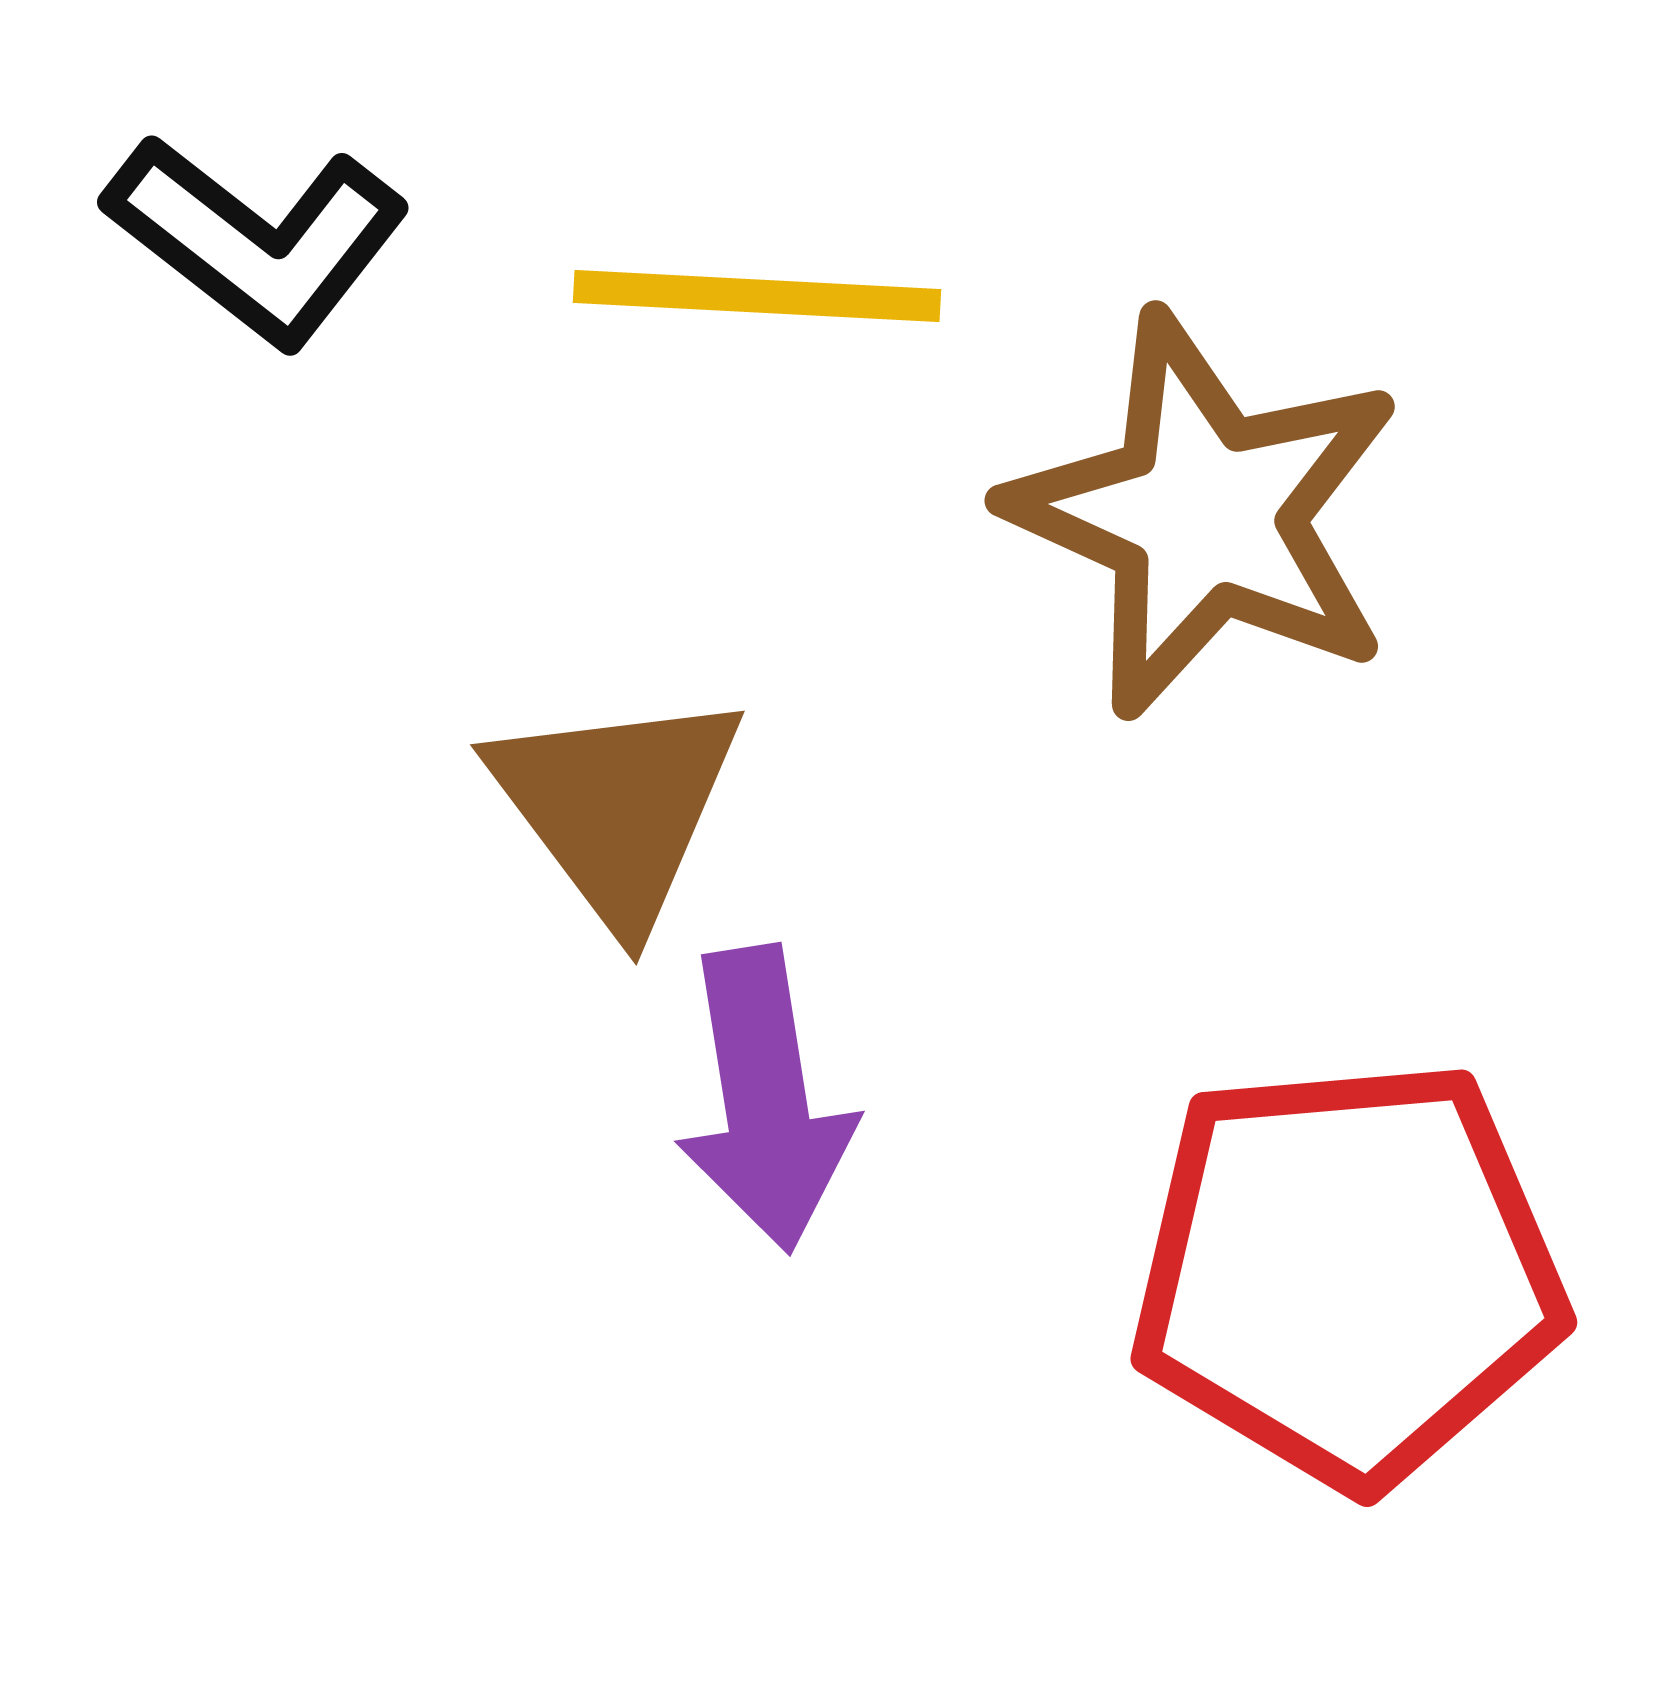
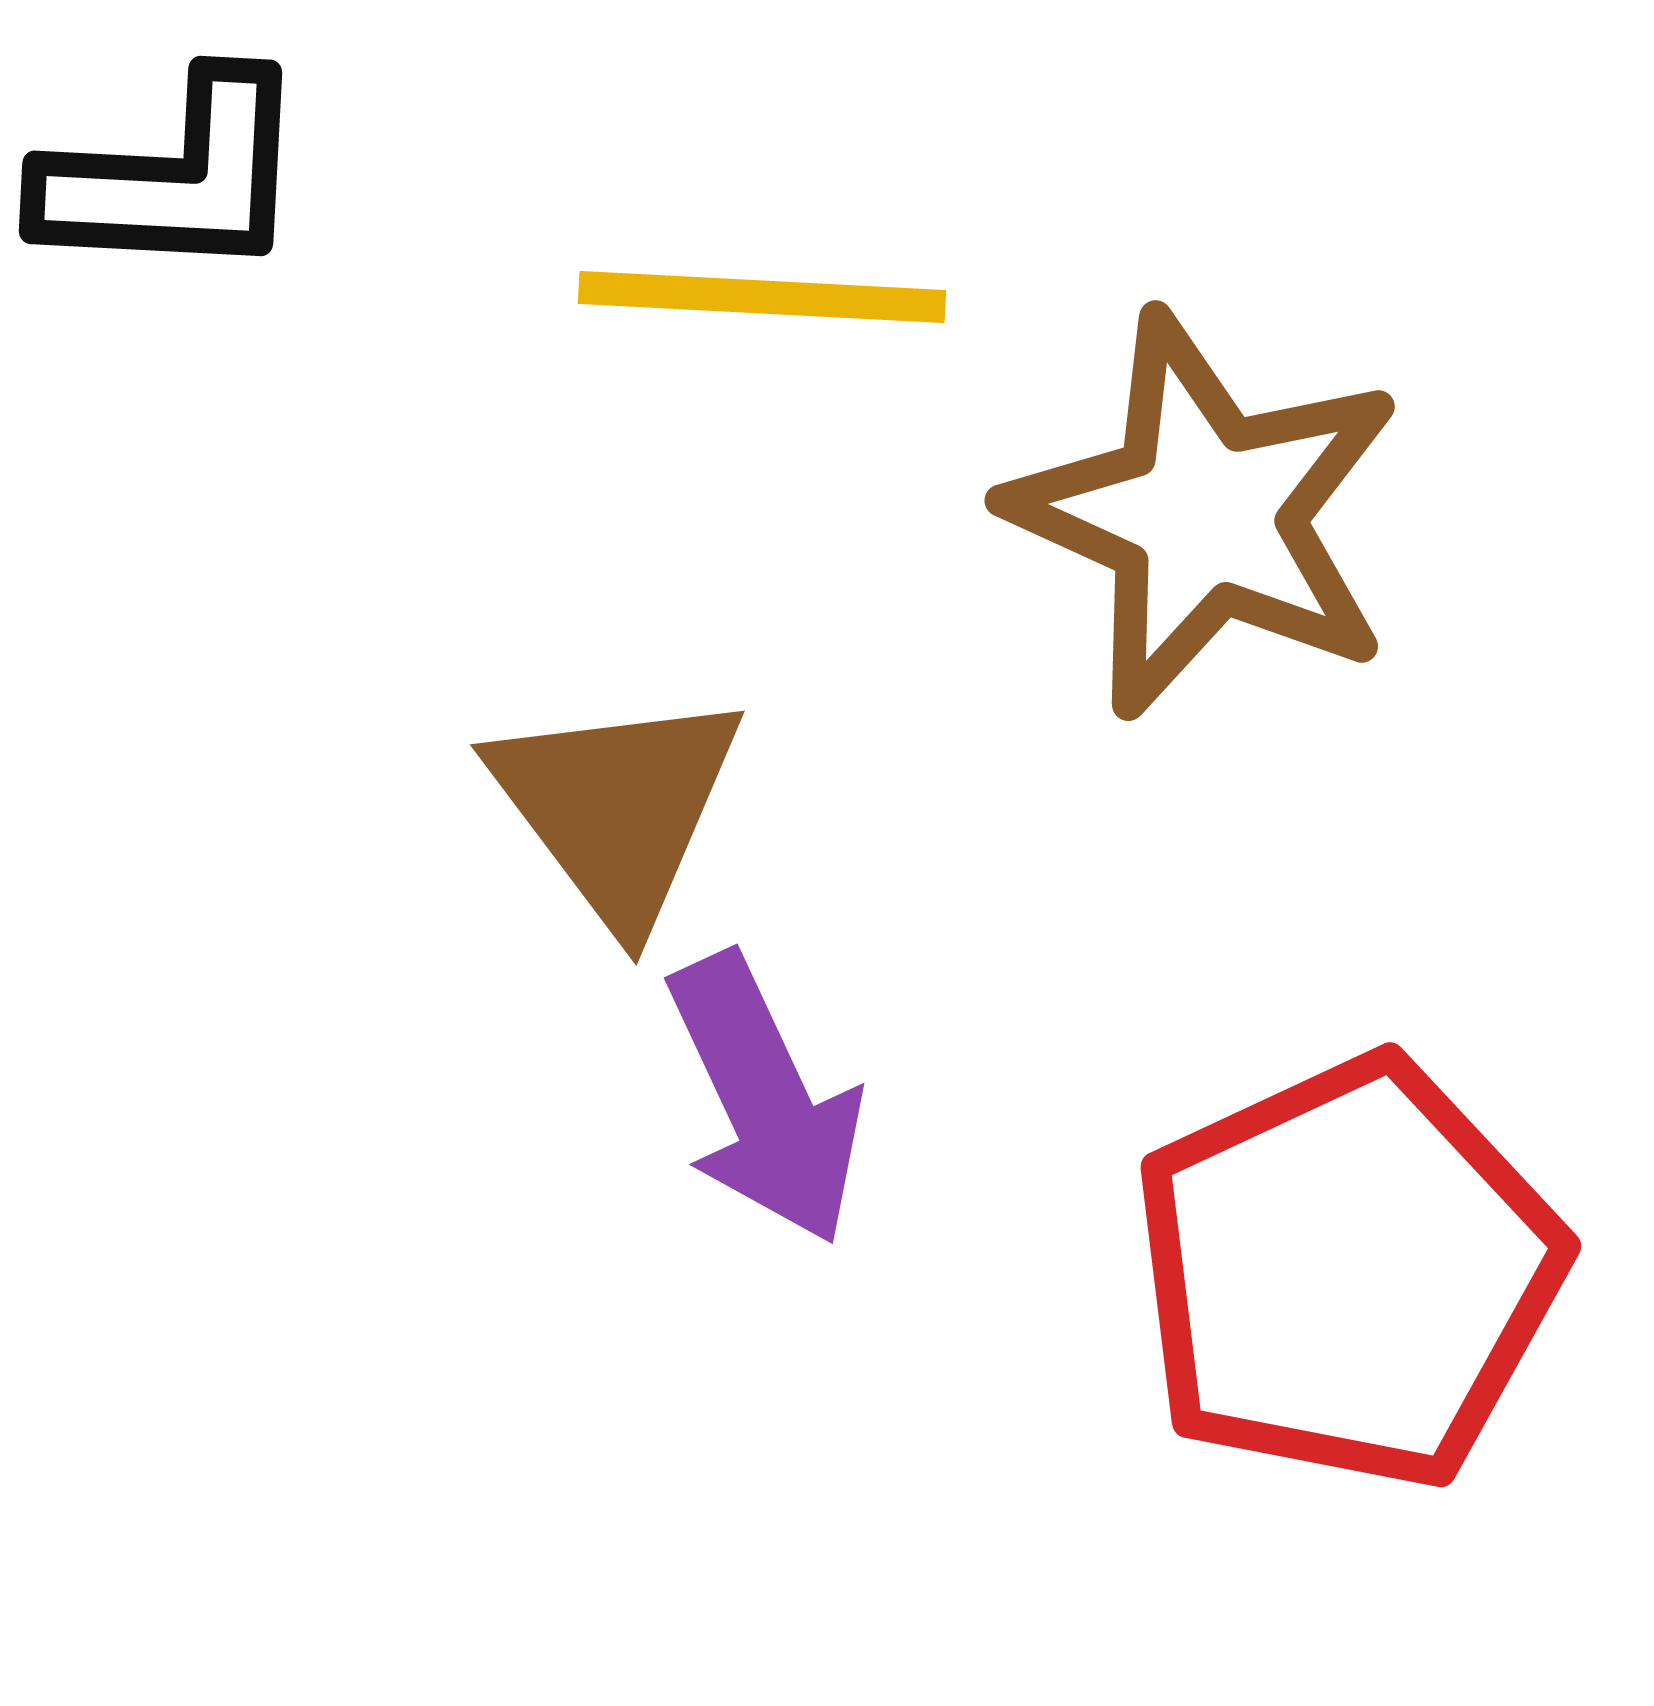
black L-shape: moved 83 px left, 62 px up; rotated 35 degrees counterclockwise
yellow line: moved 5 px right, 1 px down
purple arrow: rotated 16 degrees counterclockwise
red pentagon: rotated 20 degrees counterclockwise
